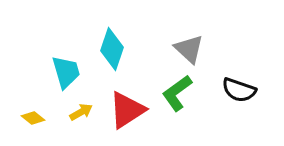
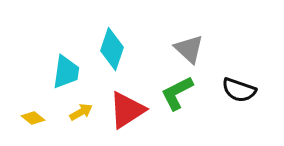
cyan trapezoid: rotated 24 degrees clockwise
green L-shape: rotated 9 degrees clockwise
